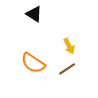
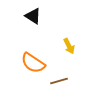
black triangle: moved 1 px left, 2 px down
brown line: moved 8 px left, 12 px down; rotated 18 degrees clockwise
